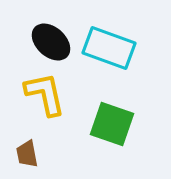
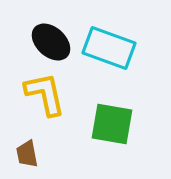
green square: rotated 9 degrees counterclockwise
